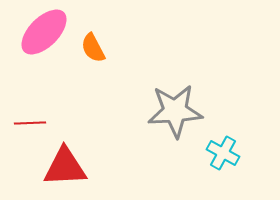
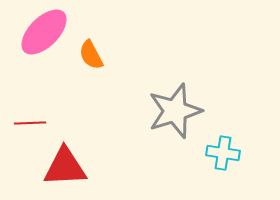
orange semicircle: moved 2 px left, 7 px down
gray star: rotated 14 degrees counterclockwise
cyan cross: rotated 20 degrees counterclockwise
